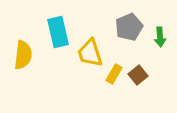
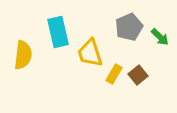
green arrow: rotated 42 degrees counterclockwise
